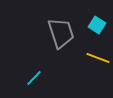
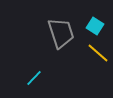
cyan square: moved 2 px left, 1 px down
yellow line: moved 5 px up; rotated 20 degrees clockwise
